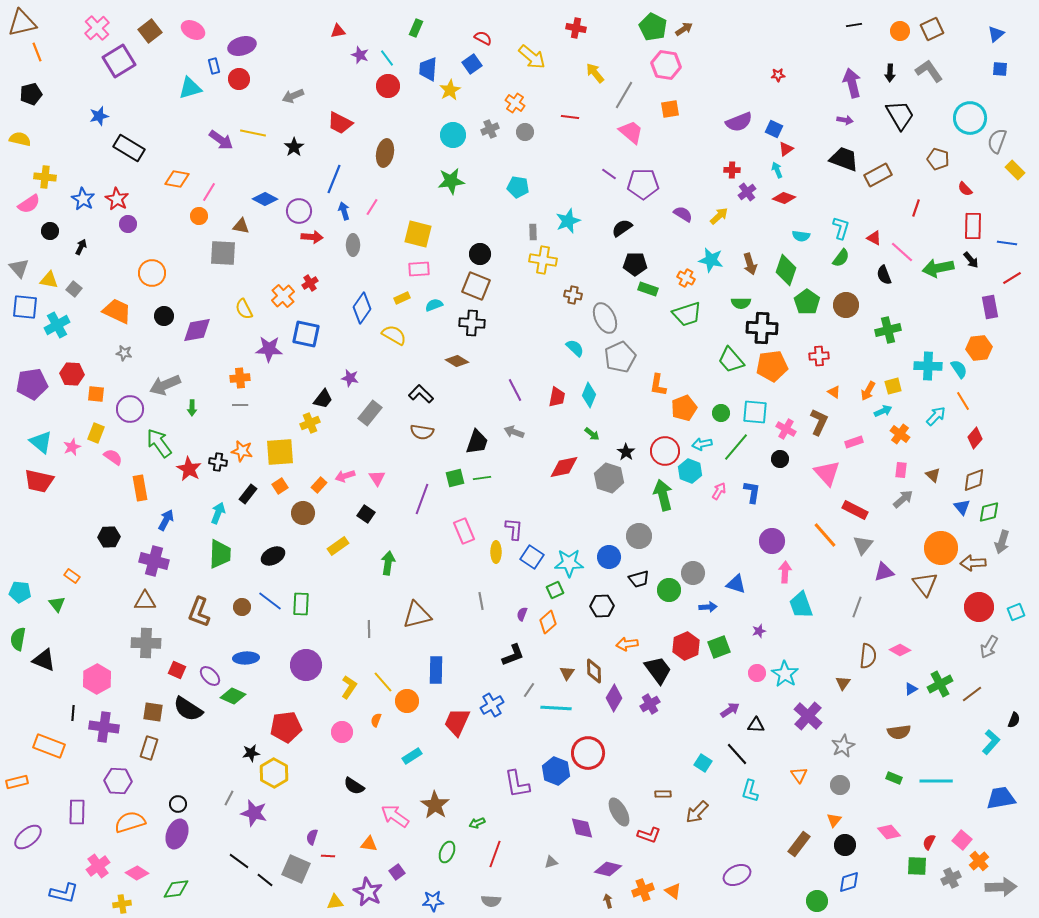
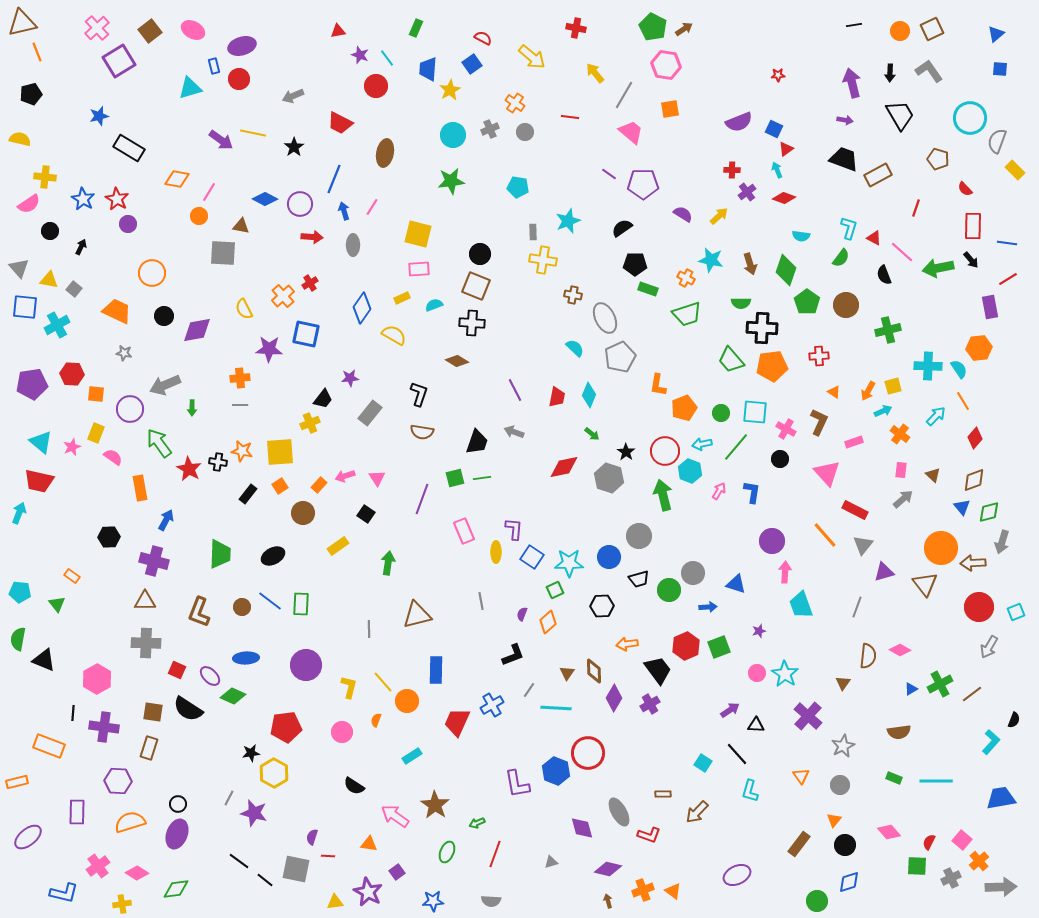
red circle at (388, 86): moved 12 px left
purple circle at (299, 211): moved 1 px right, 7 px up
cyan L-shape at (841, 228): moved 8 px right
red line at (1012, 278): moved 4 px left, 1 px down
purple star at (350, 378): rotated 18 degrees counterclockwise
black L-shape at (421, 394): moved 2 px left; rotated 65 degrees clockwise
cyan arrow at (218, 513): moved 199 px left
yellow L-shape at (349, 687): rotated 20 degrees counterclockwise
orange triangle at (799, 775): moved 2 px right, 1 px down
gray square at (296, 869): rotated 12 degrees counterclockwise
